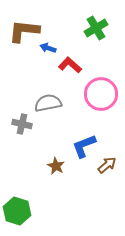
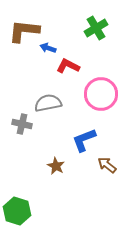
red L-shape: moved 2 px left, 1 px down; rotated 15 degrees counterclockwise
blue L-shape: moved 6 px up
brown arrow: rotated 102 degrees counterclockwise
